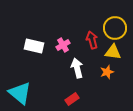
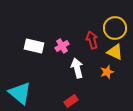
pink cross: moved 1 px left, 1 px down
yellow triangle: moved 2 px right; rotated 18 degrees clockwise
red rectangle: moved 1 px left, 2 px down
